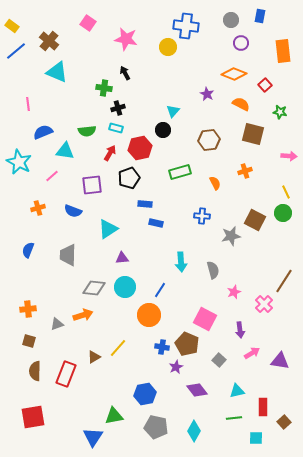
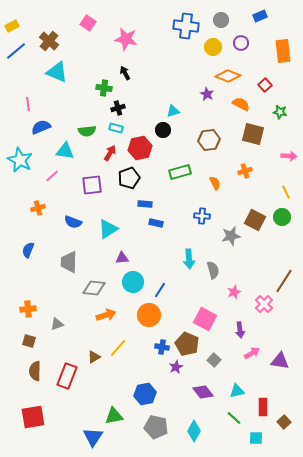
blue rectangle at (260, 16): rotated 56 degrees clockwise
gray circle at (231, 20): moved 10 px left
yellow rectangle at (12, 26): rotated 64 degrees counterclockwise
yellow circle at (168, 47): moved 45 px right
orange diamond at (234, 74): moved 6 px left, 2 px down
cyan triangle at (173, 111): rotated 32 degrees clockwise
blue semicircle at (43, 132): moved 2 px left, 5 px up
cyan star at (19, 162): moved 1 px right, 2 px up
blue semicircle at (73, 211): moved 11 px down
green circle at (283, 213): moved 1 px left, 4 px down
gray trapezoid at (68, 255): moved 1 px right, 7 px down
cyan arrow at (181, 262): moved 8 px right, 3 px up
cyan circle at (125, 287): moved 8 px right, 5 px up
orange arrow at (83, 315): moved 23 px right
gray square at (219, 360): moved 5 px left
red rectangle at (66, 374): moved 1 px right, 2 px down
purple diamond at (197, 390): moved 6 px right, 2 px down
green line at (234, 418): rotated 49 degrees clockwise
